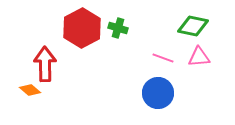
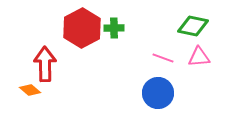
green cross: moved 4 px left; rotated 18 degrees counterclockwise
